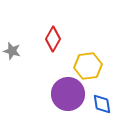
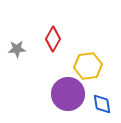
gray star: moved 5 px right, 2 px up; rotated 18 degrees counterclockwise
